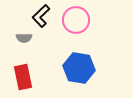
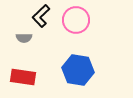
blue hexagon: moved 1 px left, 2 px down
red rectangle: rotated 70 degrees counterclockwise
